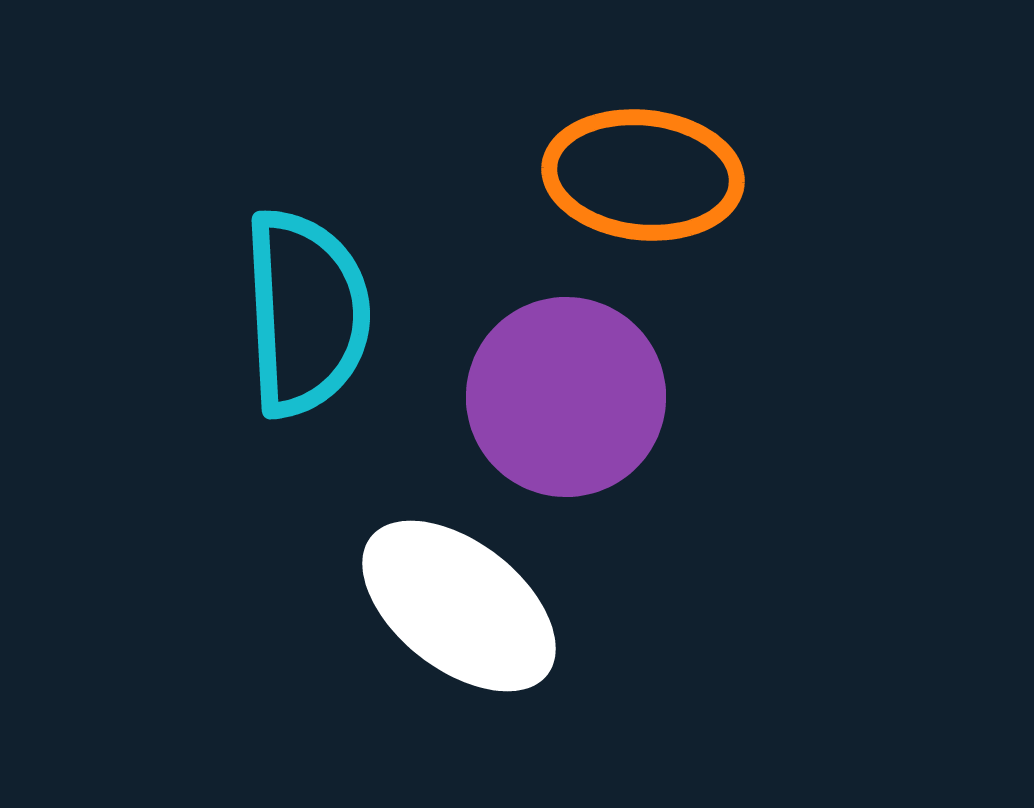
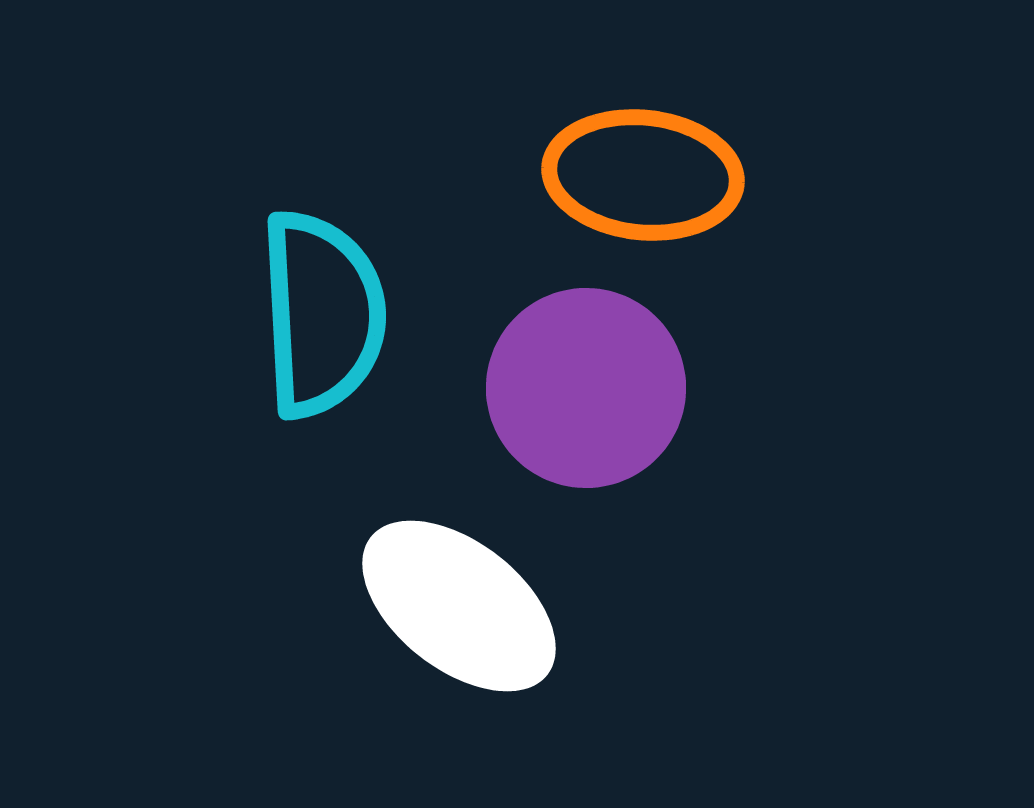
cyan semicircle: moved 16 px right, 1 px down
purple circle: moved 20 px right, 9 px up
